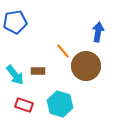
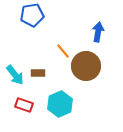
blue pentagon: moved 17 px right, 7 px up
brown rectangle: moved 2 px down
cyan hexagon: rotated 20 degrees clockwise
